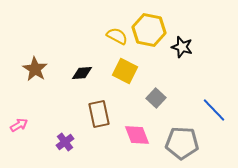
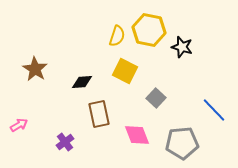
yellow semicircle: rotated 80 degrees clockwise
black diamond: moved 9 px down
gray pentagon: rotated 8 degrees counterclockwise
